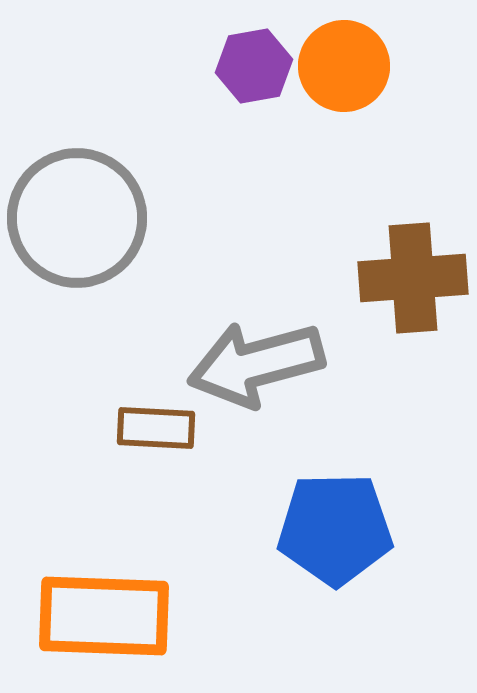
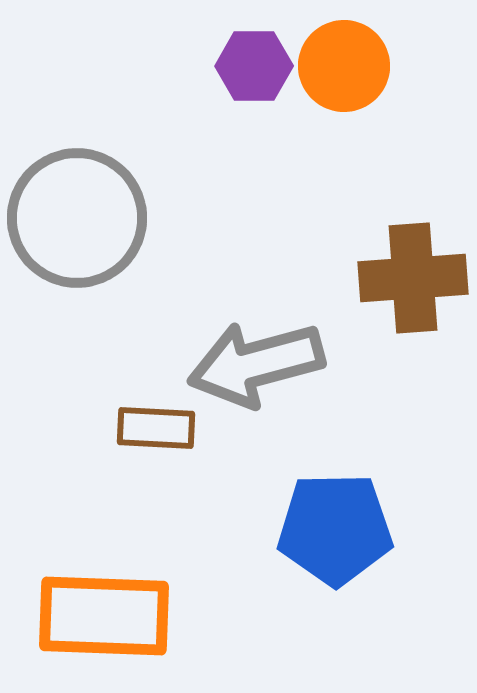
purple hexagon: rotated 10 degrees clockwise
